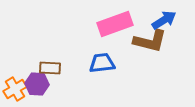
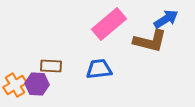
blue arrow: moved 2 px right, 1 px up
pink rectangle: moved 6 px left; rotated 20 degrees counterclockwise
blue trapezoid: moved 3 px left, 6 px down
brown rectangle: moved 1 px right, 2 px up
orange cross: moved 4 px up
